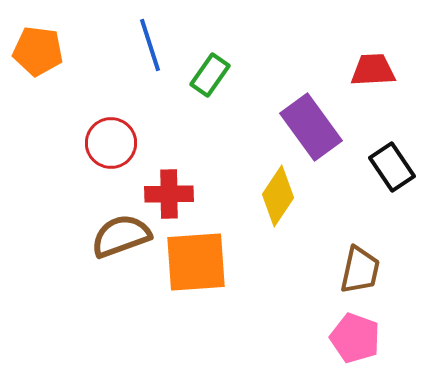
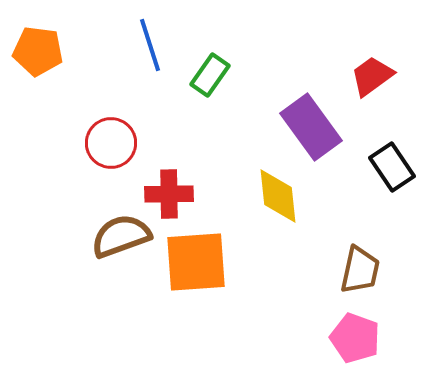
red trapezoid: moved 1 px left, 6 px down; rotated 33 degrees counterclockwise
yellow diamond: rotated 40 degrees counterclockwise
